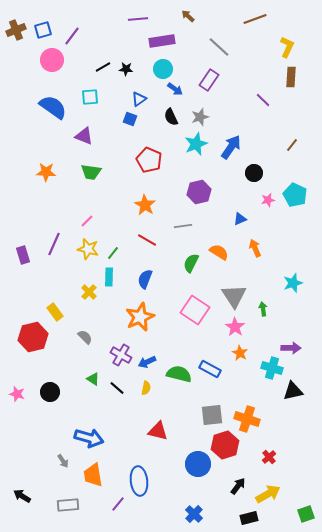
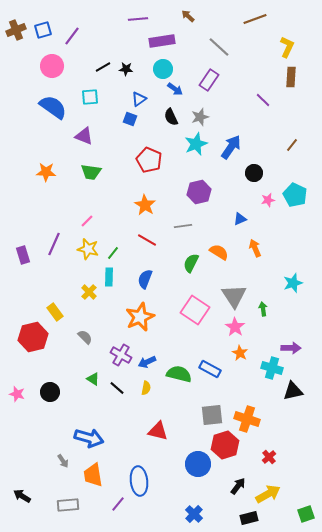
pink circle at (52, 60): moved 6 px down
